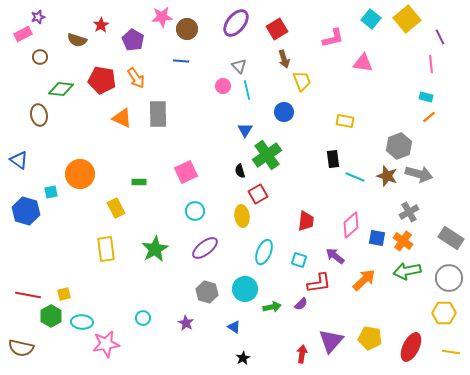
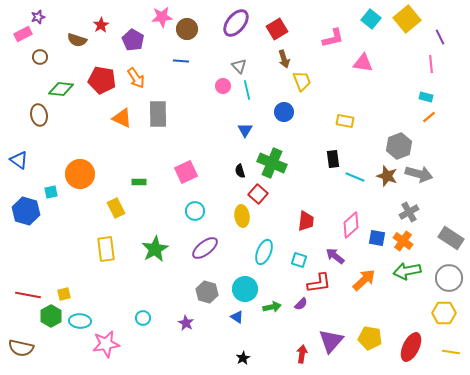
green cross at (267, 155): moved 5 px right, 8 px down; rotated 32 degrees counterclockwise
red square at (258, 194): rotated 18 degrees counterclockwise
cyan ellipse at (82, 322): moved 2 px left, 1 px up
blue triangle at (234, 327): moved 3 px right, 10 px up
